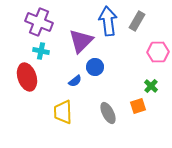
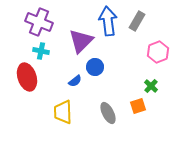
pink hexagon: rotated 20 degrees counterclockwise
